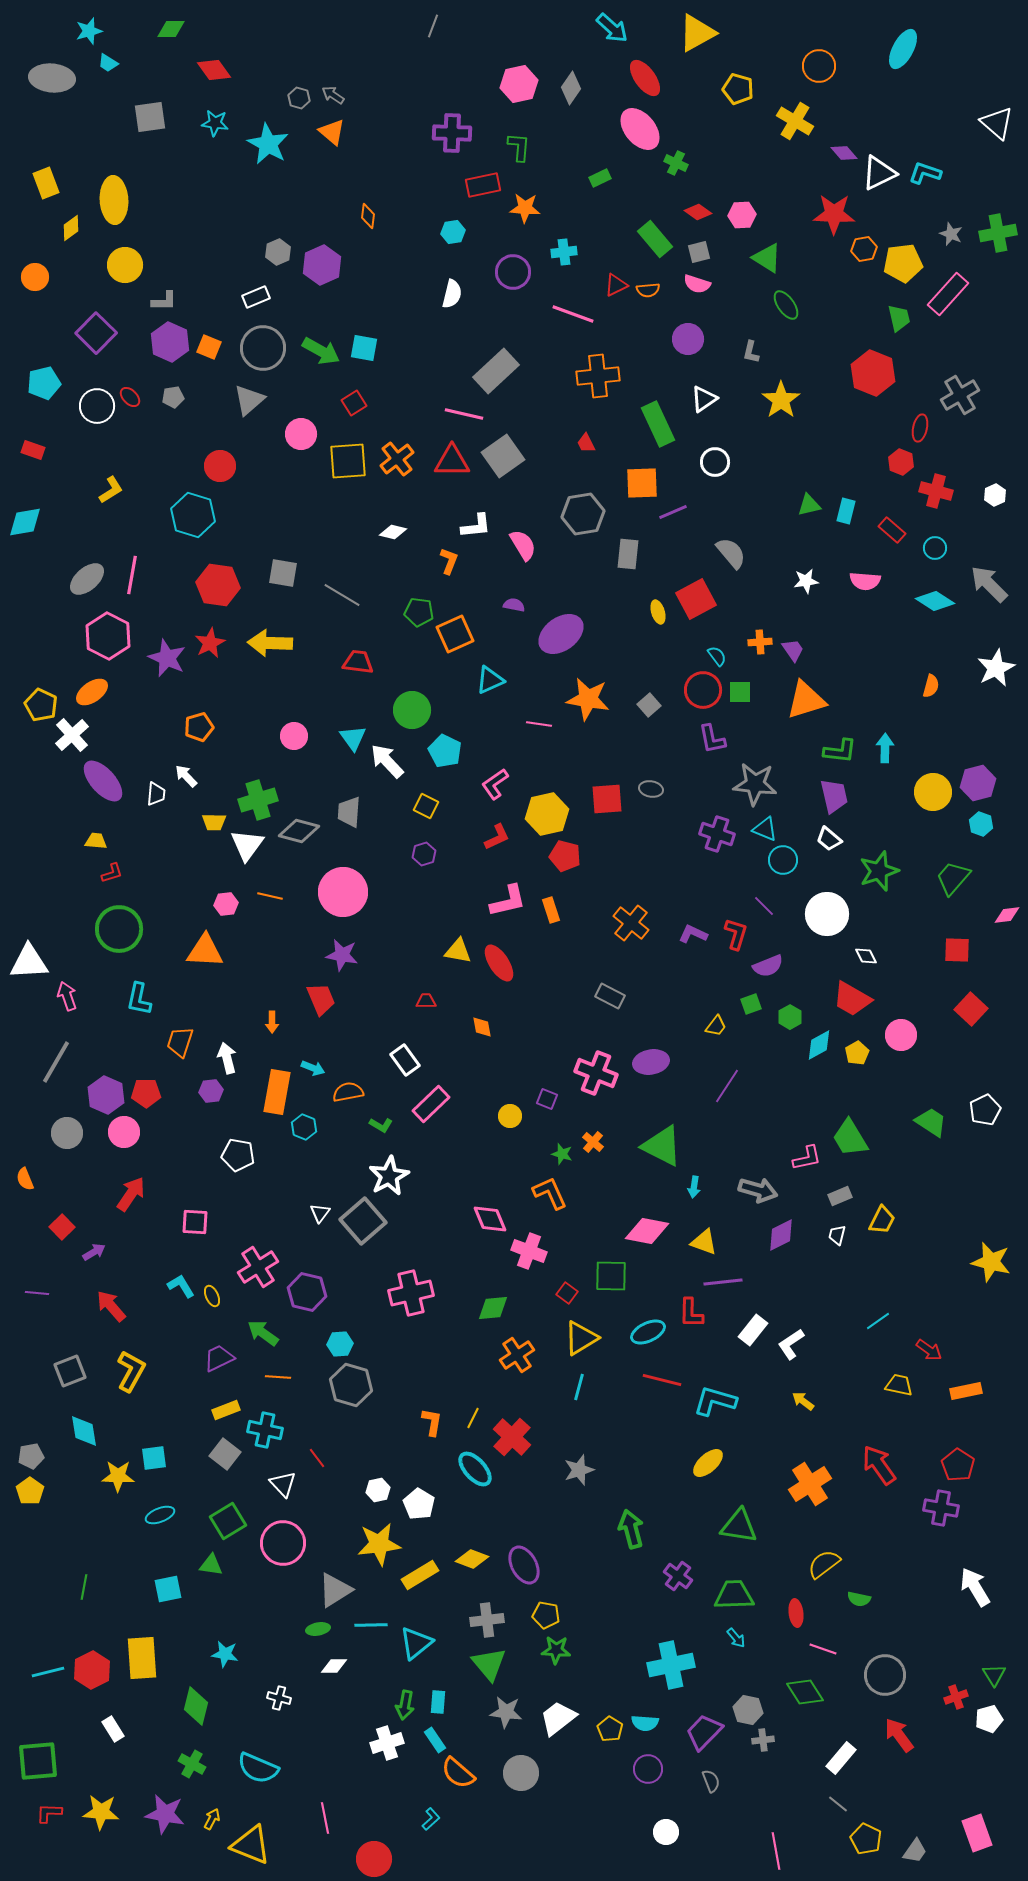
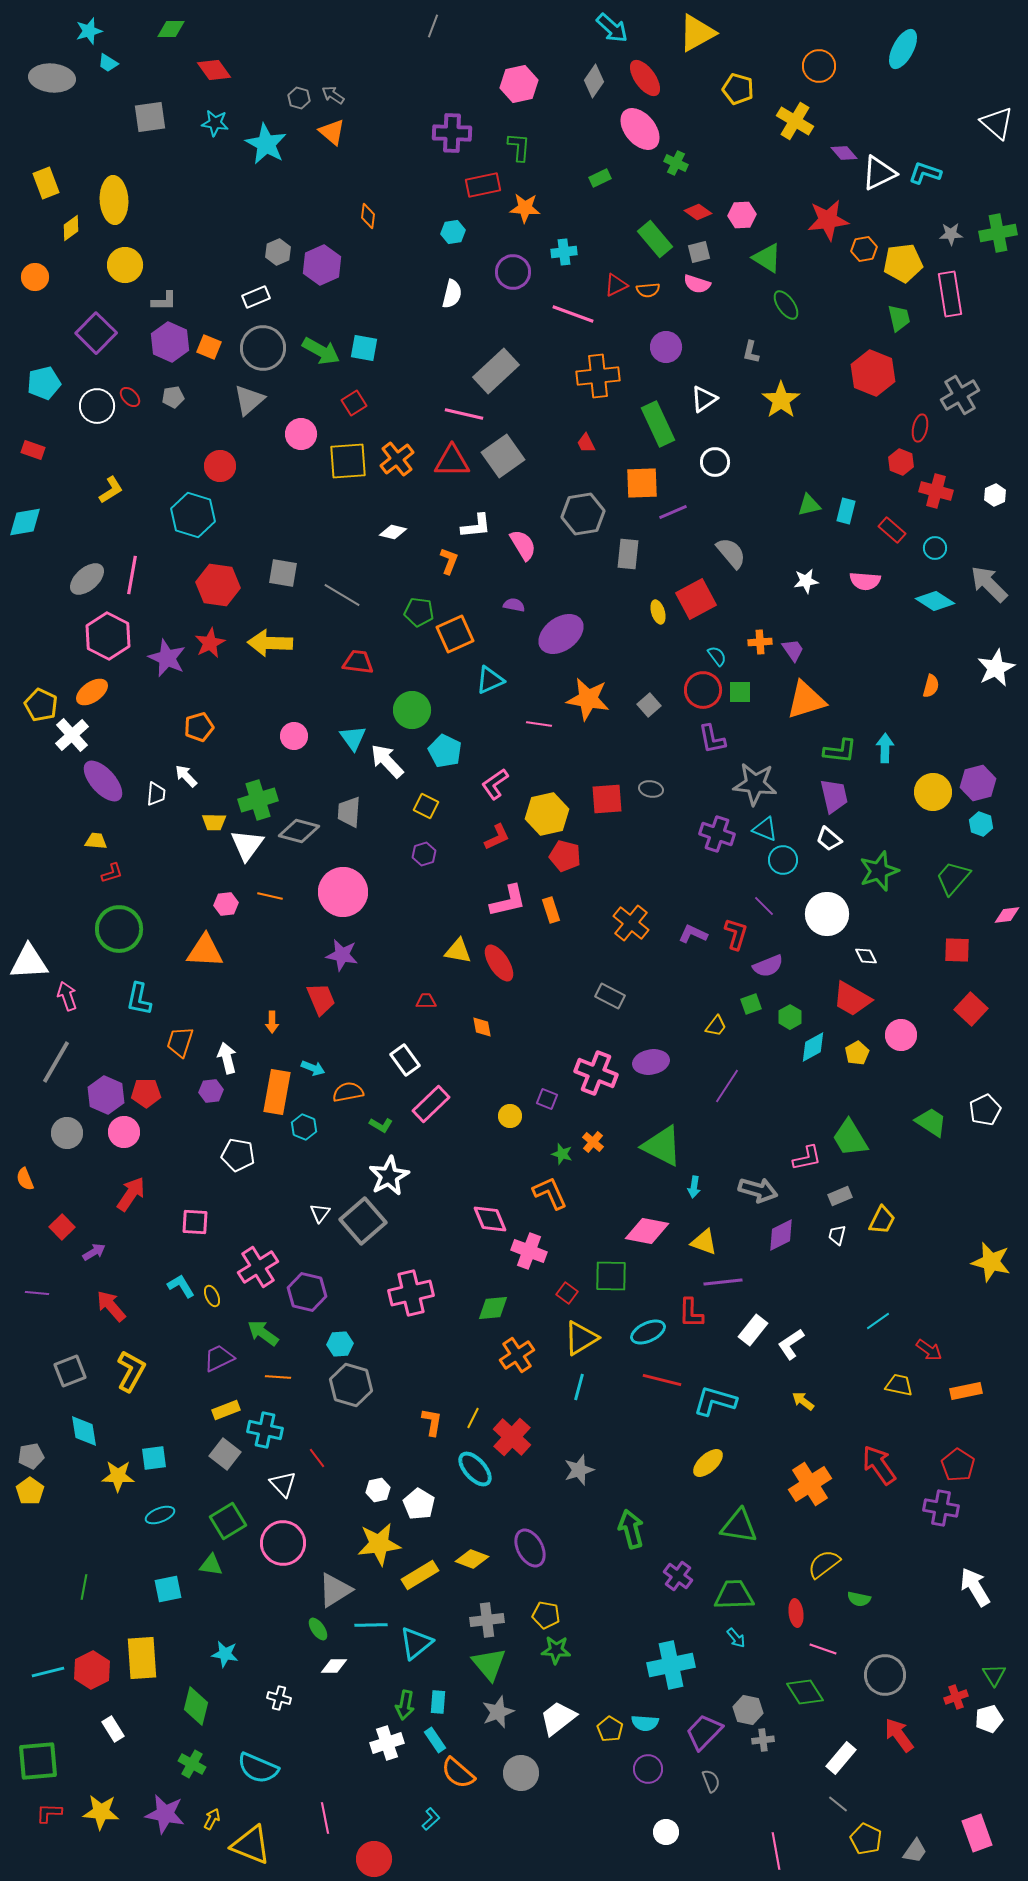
gray diamond at (571, 88): moved 23 px right, 7 px up
cyan star at (268, 144): moved 2 px left
red star at (834, 214): moved 6 px left, 6 px down; rotated 9 degrees counterclockwise
gray star at (951, 234): rotated 25 degrees counterclockwise
pink rectangle at (948, 294): moved 2 px right; rotated 51 degrees counterclockwise
purple circle at (688, 339): moved 22 px left, 8 px down
cyan diamond at (819, 1045): moved 6 px left, 2 px down
purple ellipse at (524, 1565): moved 6 px right, 17 px up
green ellipse at (318, 1629): rotated 65 degrees clockwise
gray star at (506, 1712): moved 8 px left; rotated 28 degrees counterclockwise
